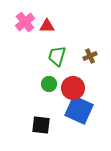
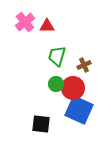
brown cross: moved 6 px left, 9 px down
green circle: moved 7 px right
black square: moved 1 px up
